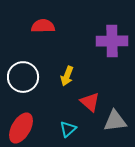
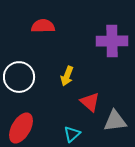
white circle: moved 4 px left
cyan triangle: moved 4 px right, 5 px down
